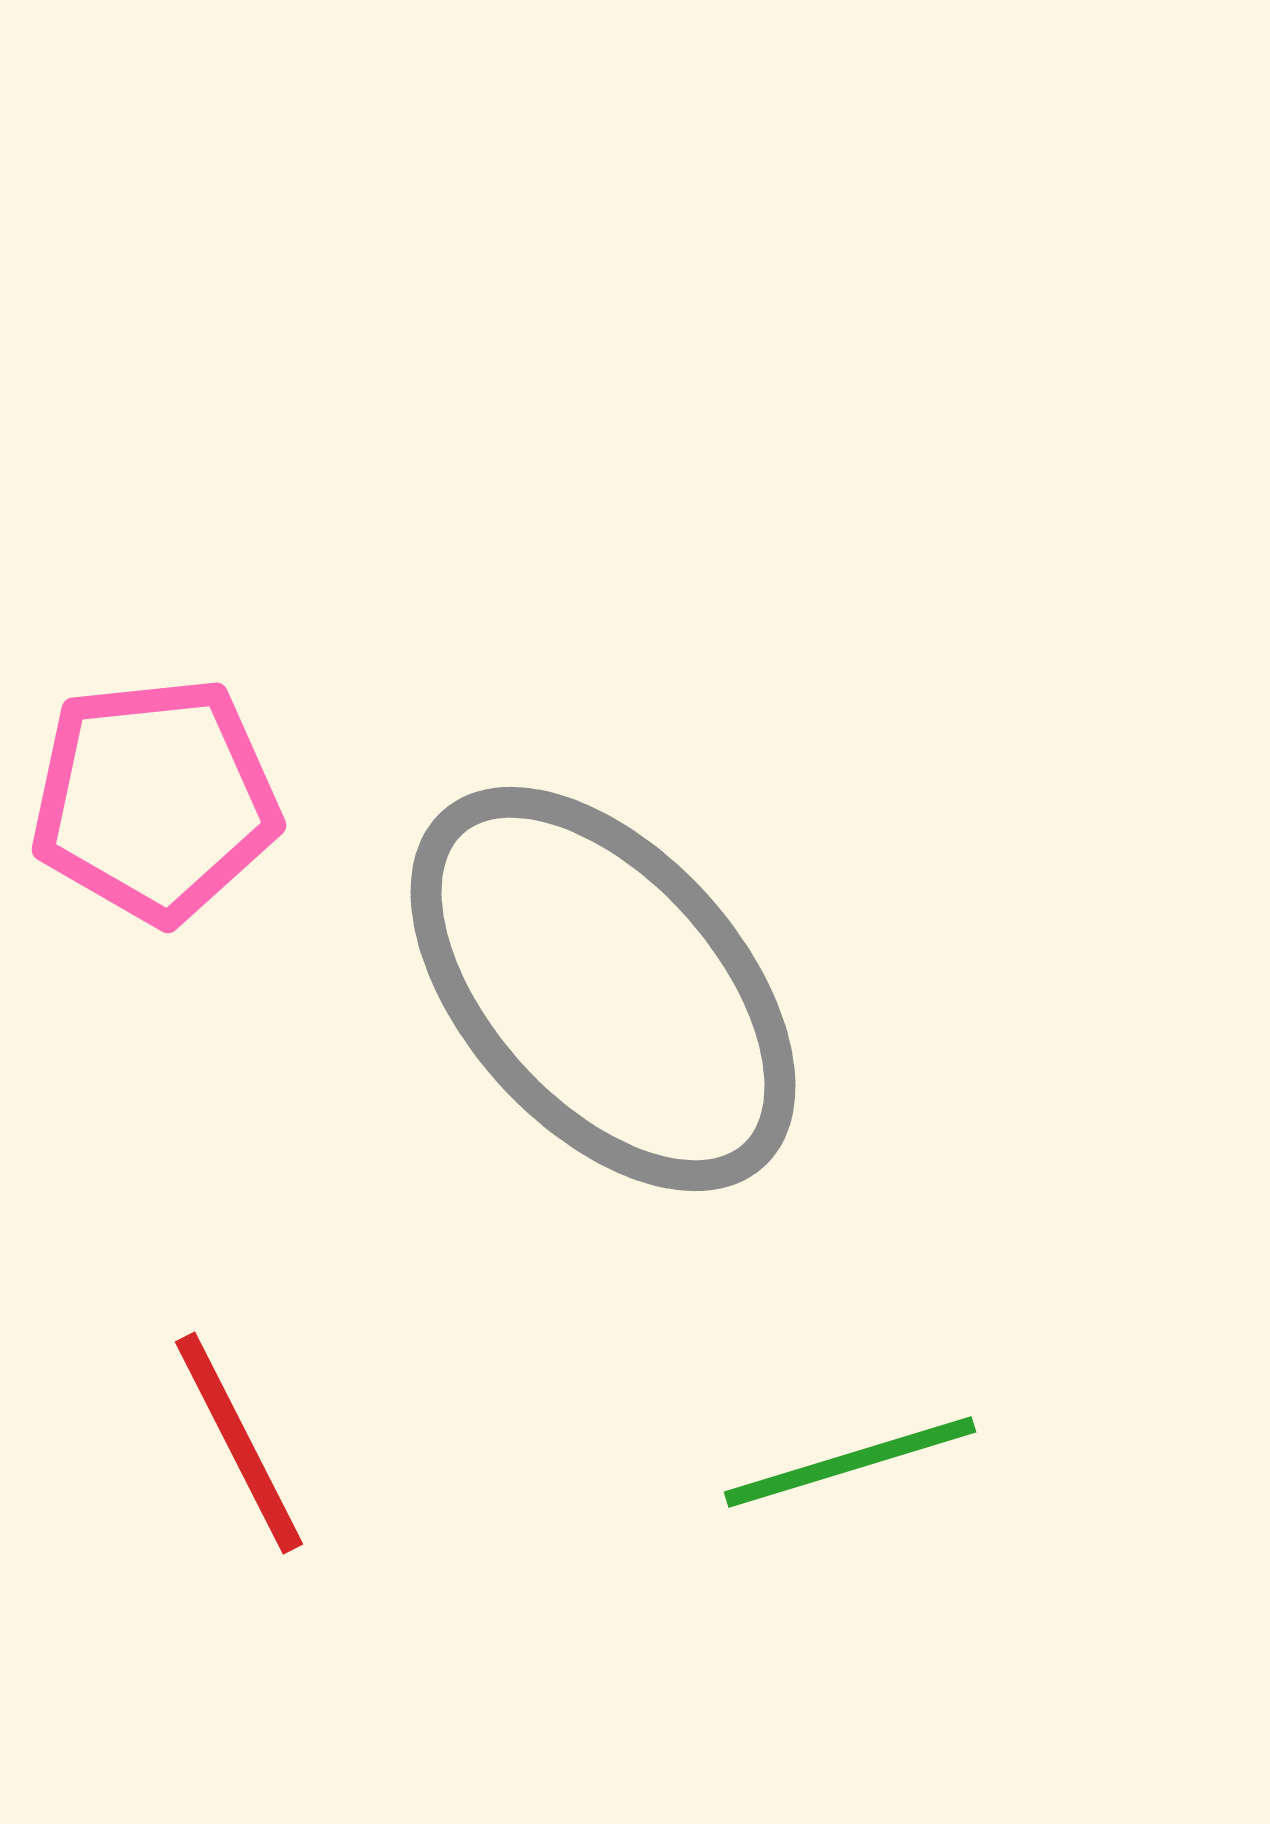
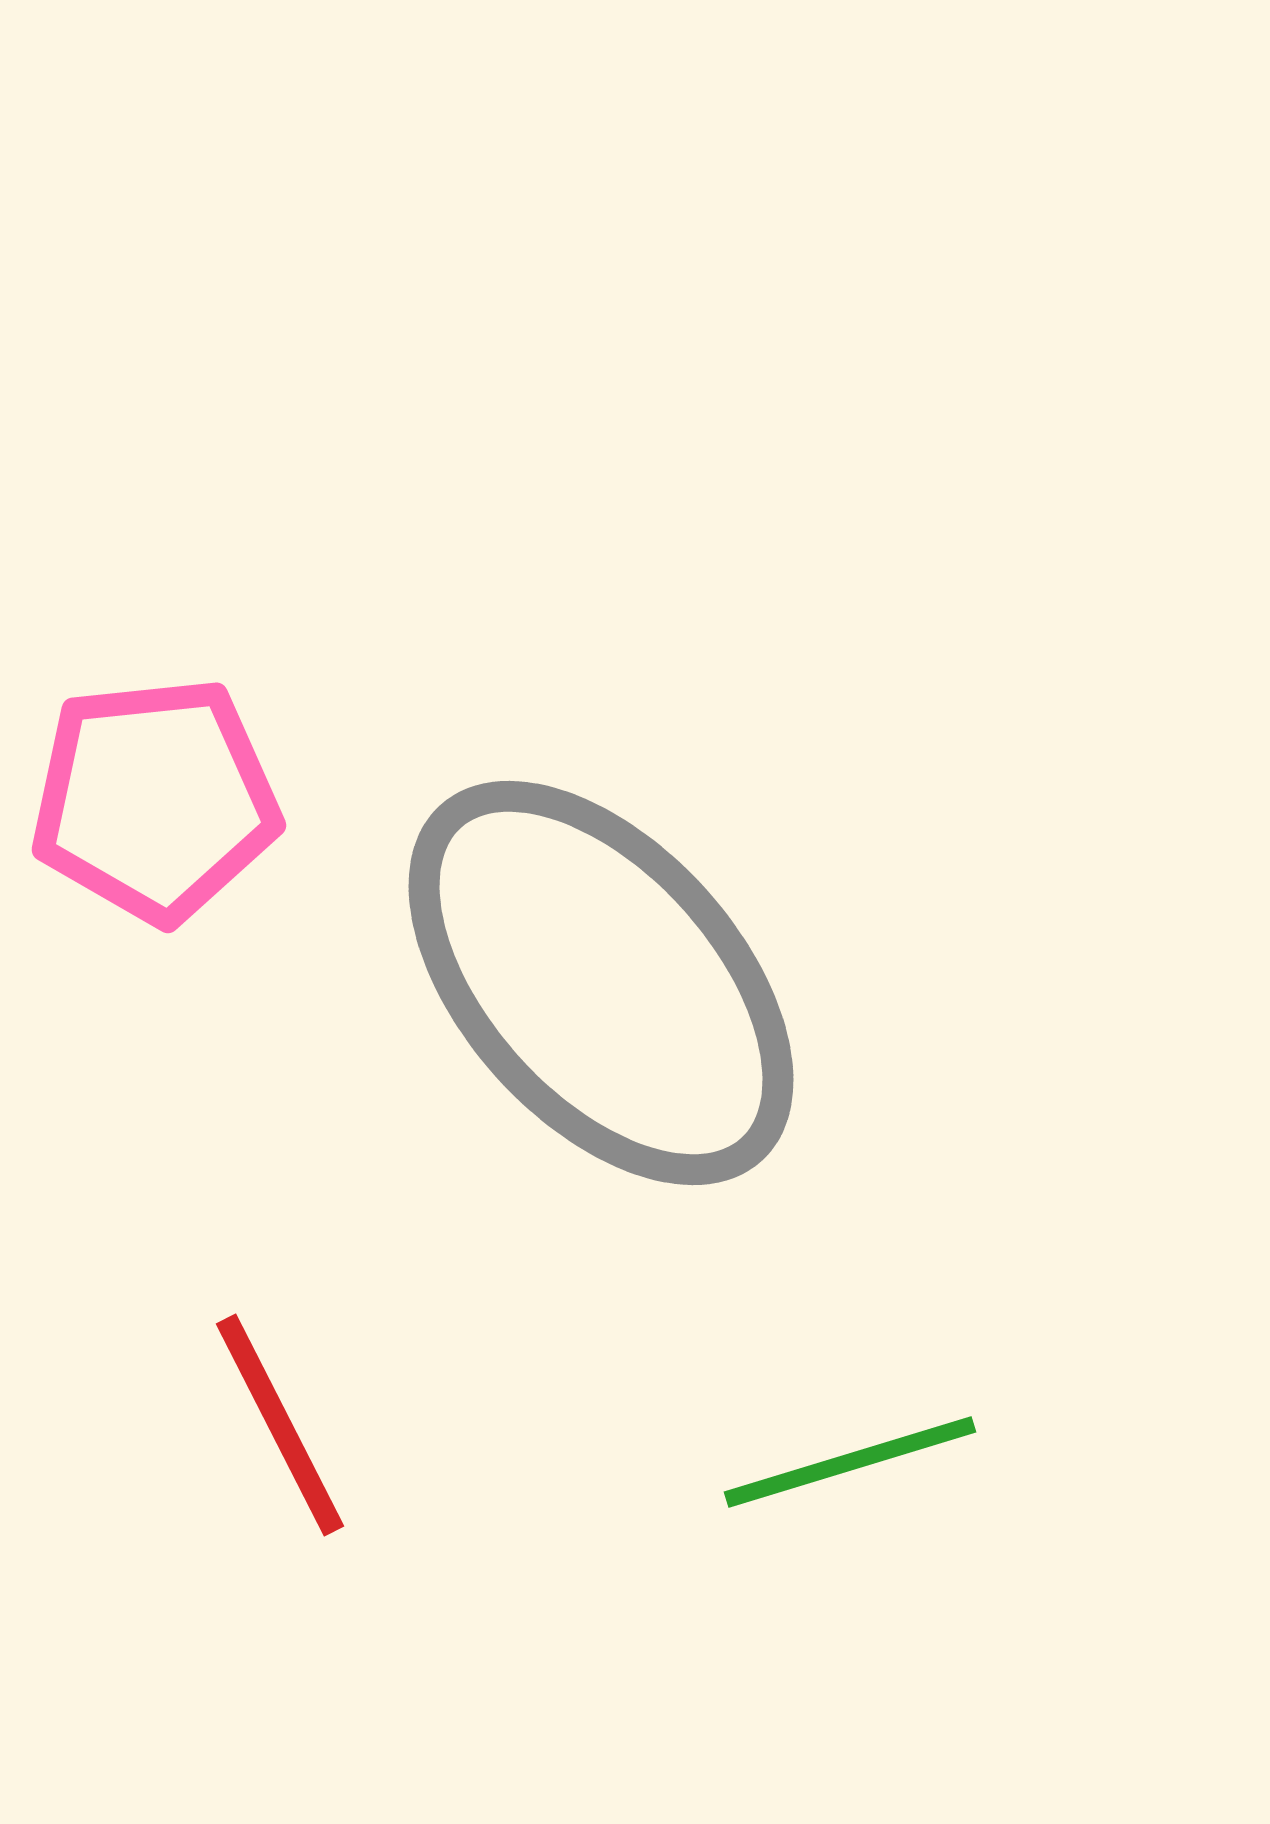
gray ellipse: moved 2 px left, 6 px up
red line: moved 41 px right, 18 px up
